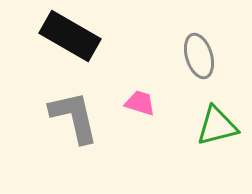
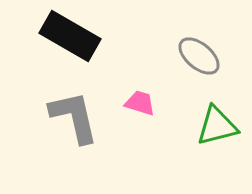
gray ellipse: rotated 33 degrees counterclockwise
